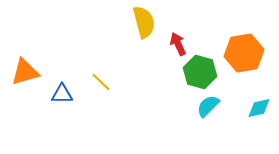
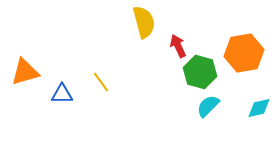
red arrow: moved 2 px down
yellow line: rotated 10 degrees clockwise
